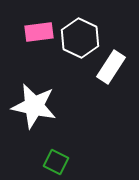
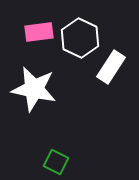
white star: moved 17 px up
